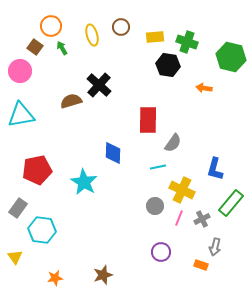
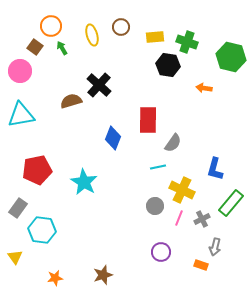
blue diamond: moved 15 px up; rotated 20 degrees clockwise
